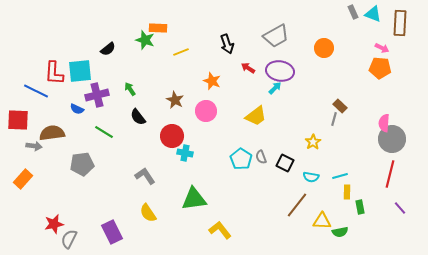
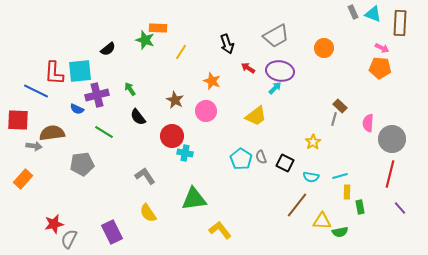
yellow line at (181, 52): rotated 35 degrees counterclockwise
pink semicircle at (384, 123): moved 16 px left
